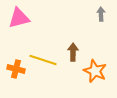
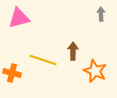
brown arrow: moved 1 px up
orange cross: moved 4 px left, 4 px down
